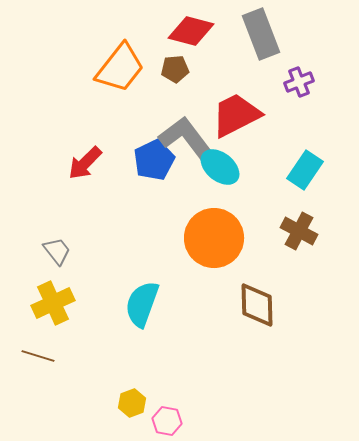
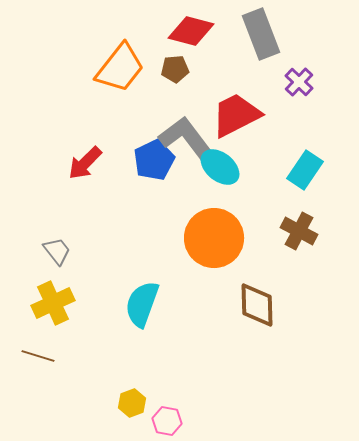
purple cross: rotated 24 degrees counterclockwise
